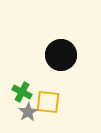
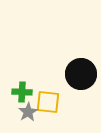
black circle: moved 20 px right, 19 px down
green cross: rotated 24 degrees counterclockwise
